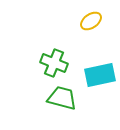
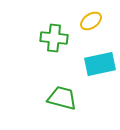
green cross: moved 25 px up; rotated 16 degrees counterclockwise
cyan rectangle: moved 11 px up
